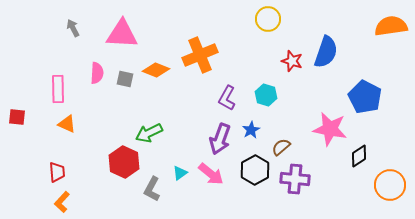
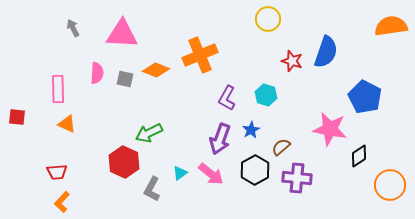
red trapezoid: rotated 90 degrees clockwise
purple cross: moved 2 px right, 1 px up
